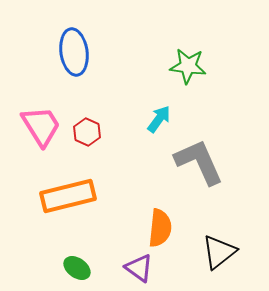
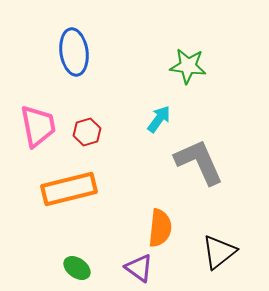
pink trapezoid: moved 3 px left; rotated 21 degrees clockwise
red hexagon: rotated 20 degrees clockwise
orange rectangle: moved 1 px right, 7 px up
